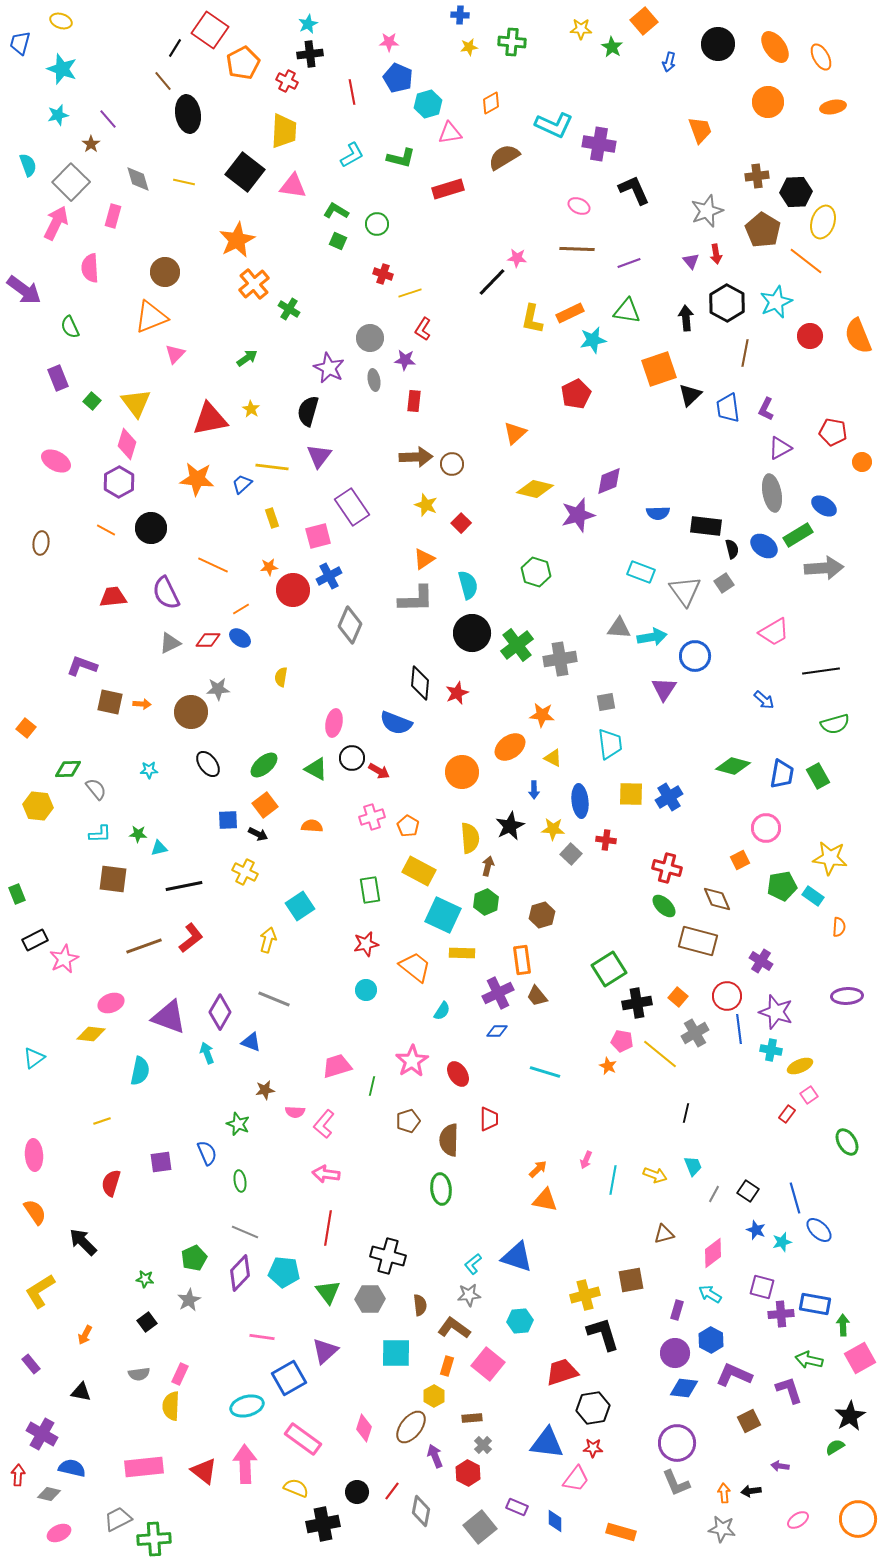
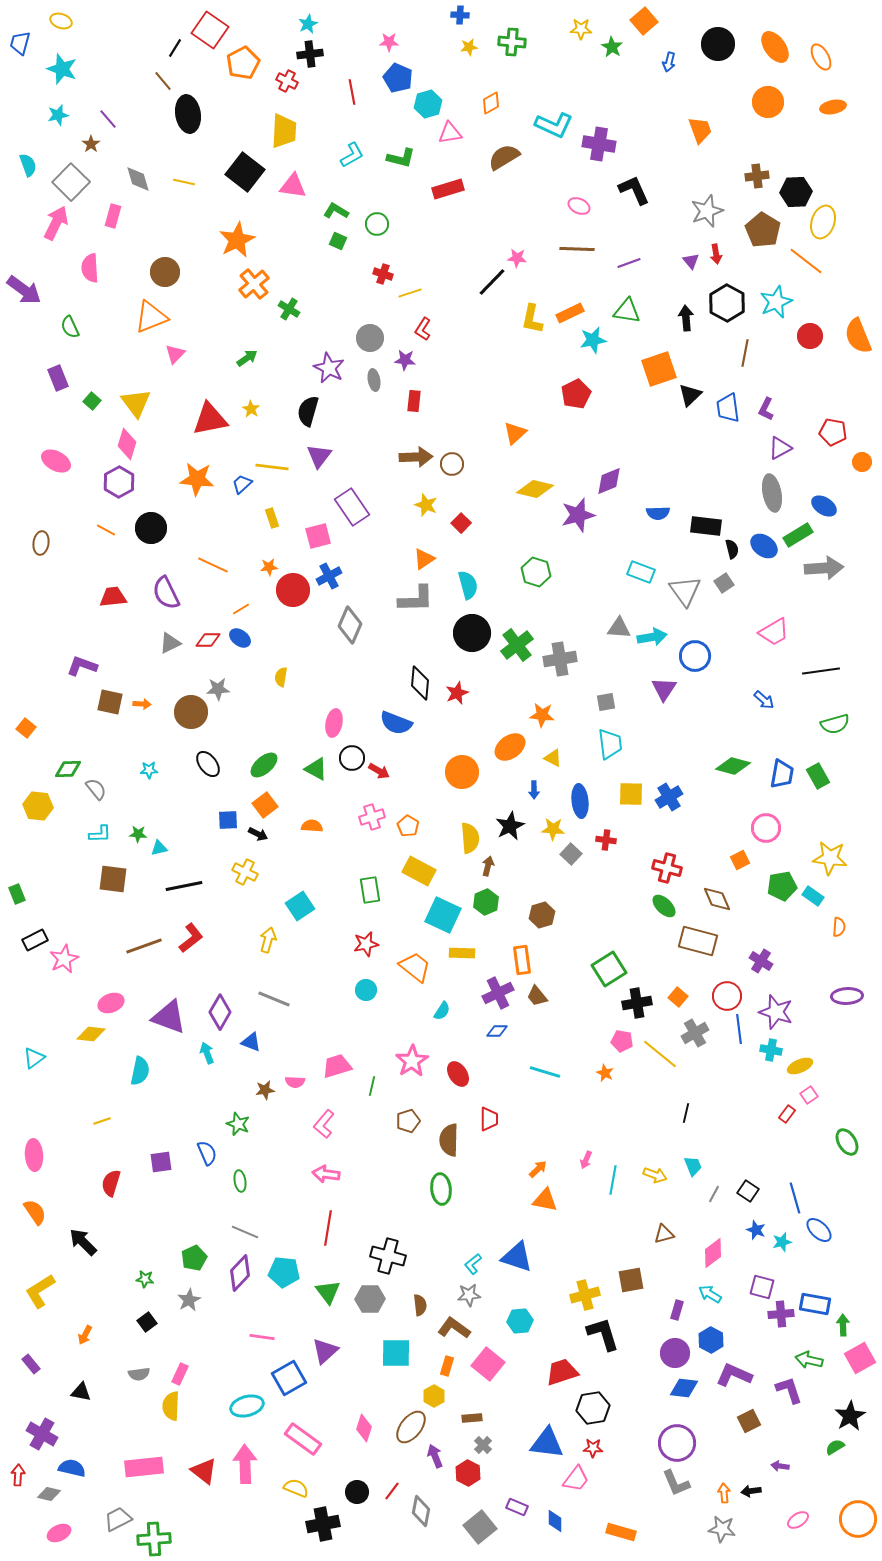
orange star at (608, 1066): moved 3 px left, 7 px down
pink semicircle at (295, 1112): moved 30 px up
